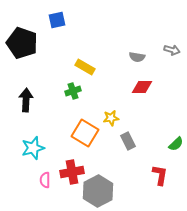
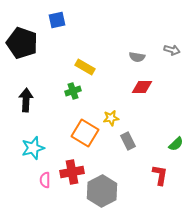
gray hexagon: moved 4 px right
